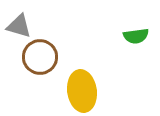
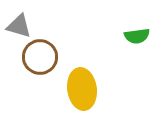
green semicircle: moved 1 px right
yellow ellipse: moved 2 px up
